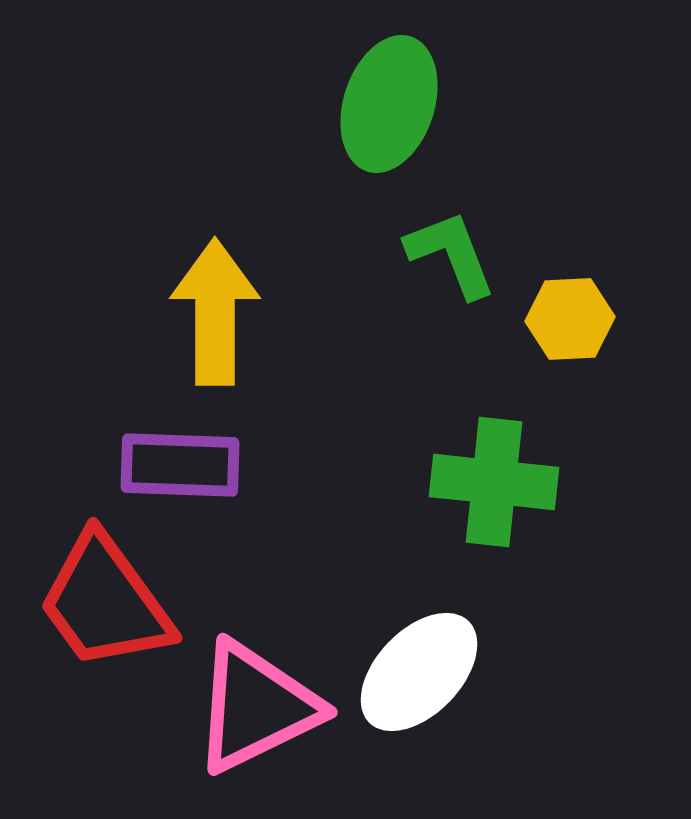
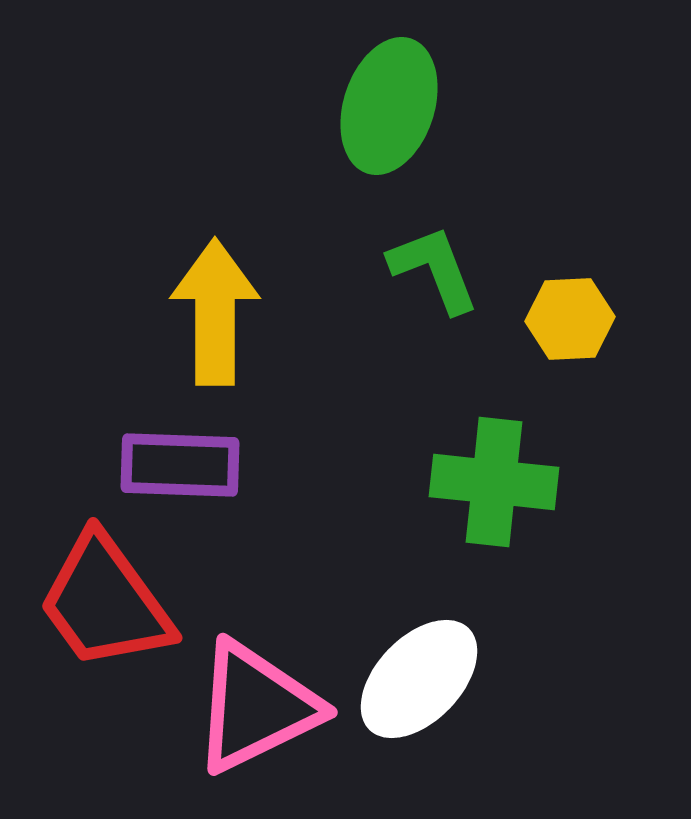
green ellipse: moved 2 px down
green L-shape: moved 17 px left, 15 px down
white ellipse: moved 7 px down
